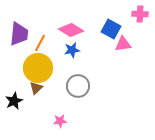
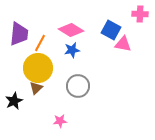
blue square: moved 1 px down
pink triangle: rotated 18 degrees clockwise
